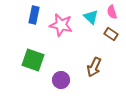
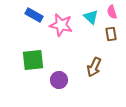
blue rectangle: rotated 72 degrees counterclockwise
brown rectangle: rotated 48 degrees clockwise
green square: rotated 25 degrees counterclockwise
purple circle: moved 2 px left
